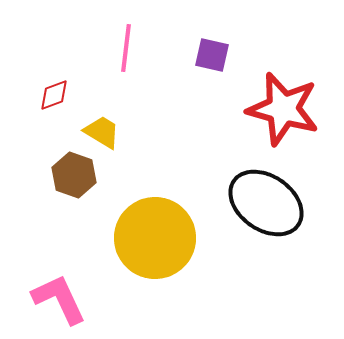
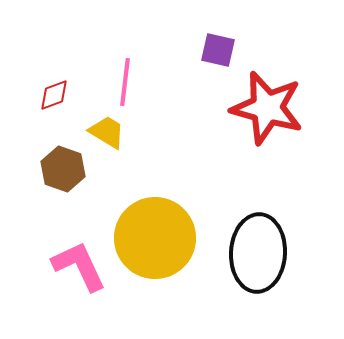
pink line: moved 1 px left, 34 px down
purple square: moved 6 px right, 5 px up
red star: moved 16 px left, 1 px up
yellow trapezoid: moved 5 px right
brown hexagon: moved 11 px left, 6 px up
black ellipse: moved 8 px left, 50 px down; rotated 58 degrees clockwise
pink L-shape: moved 20 px right, 33 px up
